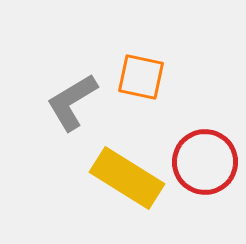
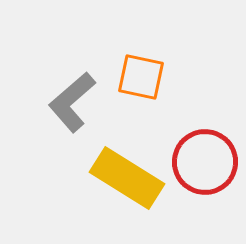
gray L-shape: rotated 10 degrees counterclockwise
